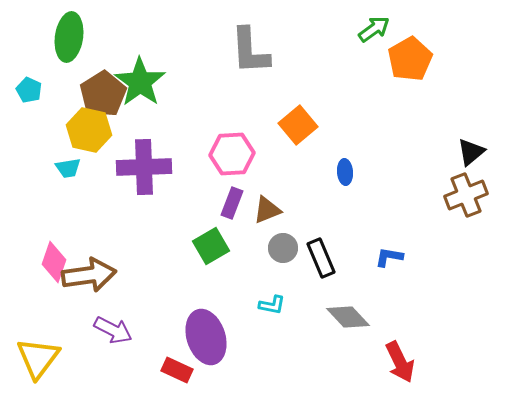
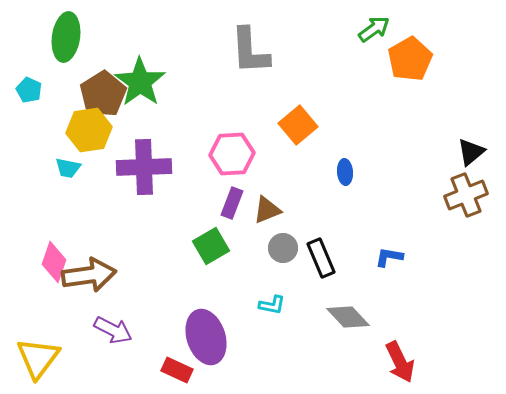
green ellipse: moved 3 px left
yellow hexagon: rotated 21 degrees counterclockwise
cyan trapezoid: rotated 20 degrees clockwise
